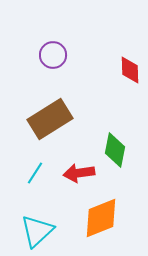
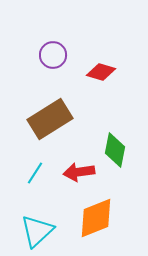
red diamond: moved 29 px left, 2 px down; rotated 72 degrees counterclockwise
red arrow: moved 1 px up
orange diamond: moved 5 px left
